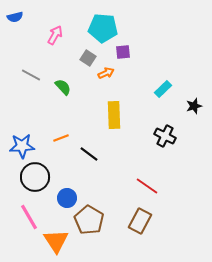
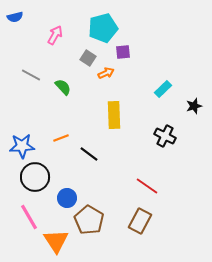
cyan pentagon: rotated 20 degrees counterclockwise
